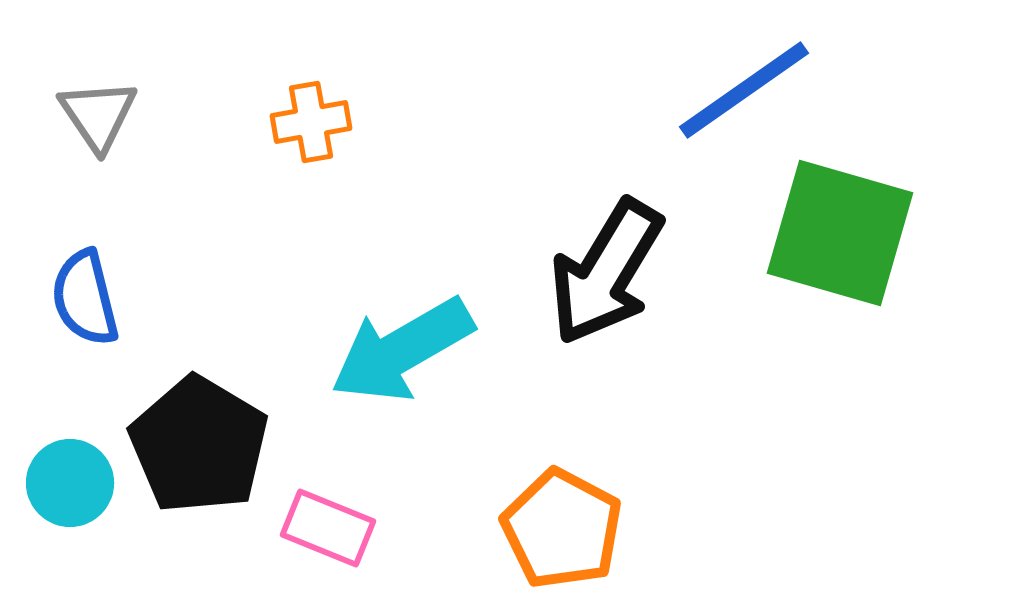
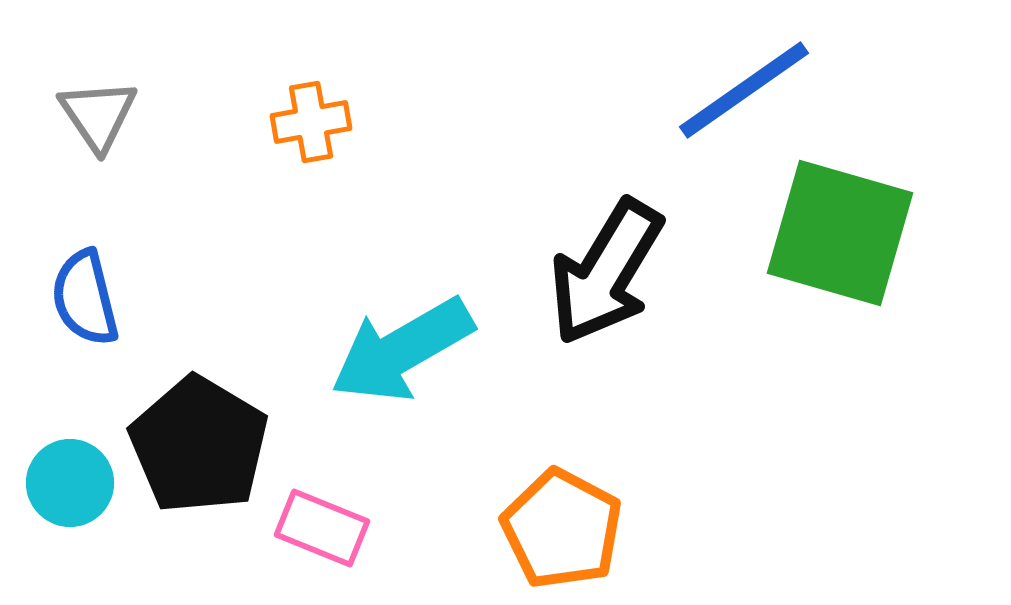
pink rectangle: moved 6 px left
